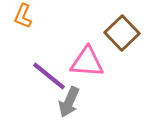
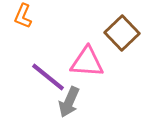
purple line: moved 1 px left, 1 px down
